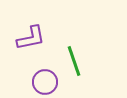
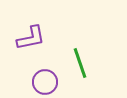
green line: moved 6 px right, 2 px down
